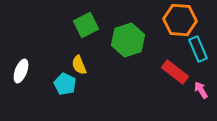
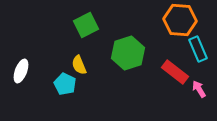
green hexagon: moved 13 px down
pink arrow: moved 2 px left, 1 px up
